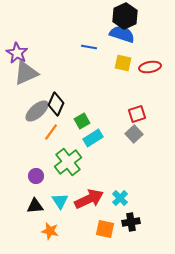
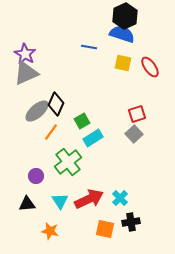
purple star: moved 8 px right, 1 px down
red ellipse: rotated 65 degrees clockwise
black triangle: moved 8 px left, 2 px up
